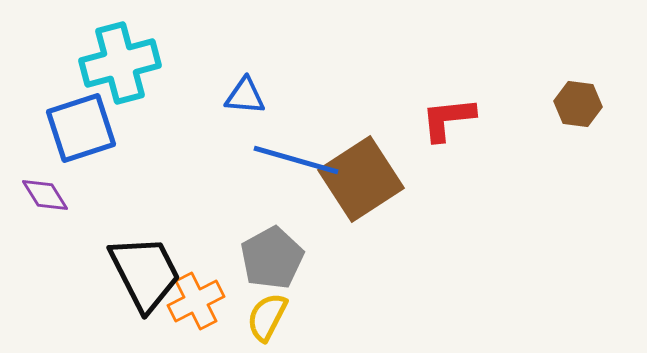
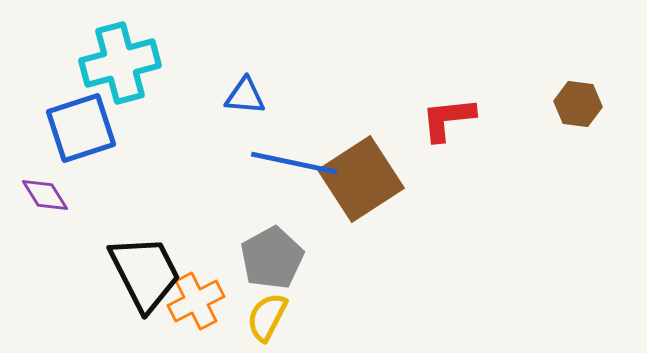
blue line: moved 2 px left, 3 px down; rotated 4 degrees counterclockwise
